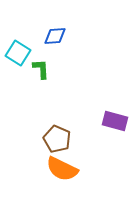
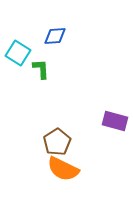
brown pentagon: moved 3 px down; rotated 16 degrees clockwise
orange semicircle: moved 1 px right
